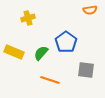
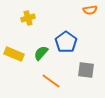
yellow rectangle: moved 2 px down
orange line: moved 1 px right, 1 px down; rotated 18 degrees clockwise
